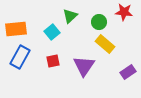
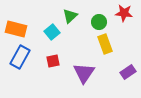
red star: moved 1 px down
orange rectangle: rotated 20 degrees clockwise
yellow rectangle: rotated 30 degrees clockwise
purple triangle: moved 7 px down
